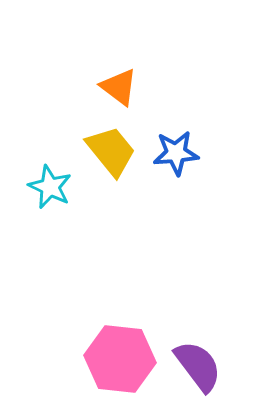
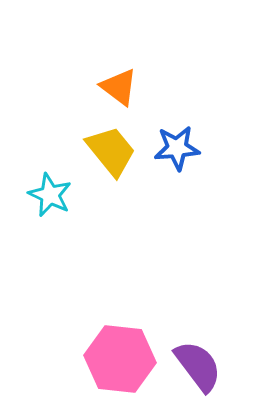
blue star: moved 1 px right, 5 px up
cyan star: moved 8 px down
